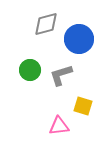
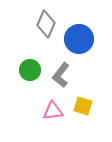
gray diamond: rotated 52 degrees counterclockwise
gray L-shape: rotated 35 degrees counterclockwise
pink triangle: moved 6 px left, 15 px up
